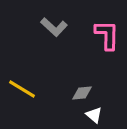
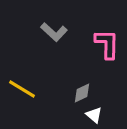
gray L-shape: moved 5 px down
pink L-shape: moved 9 px down
gray diamond: rotated 20 degrees counterclockwise
